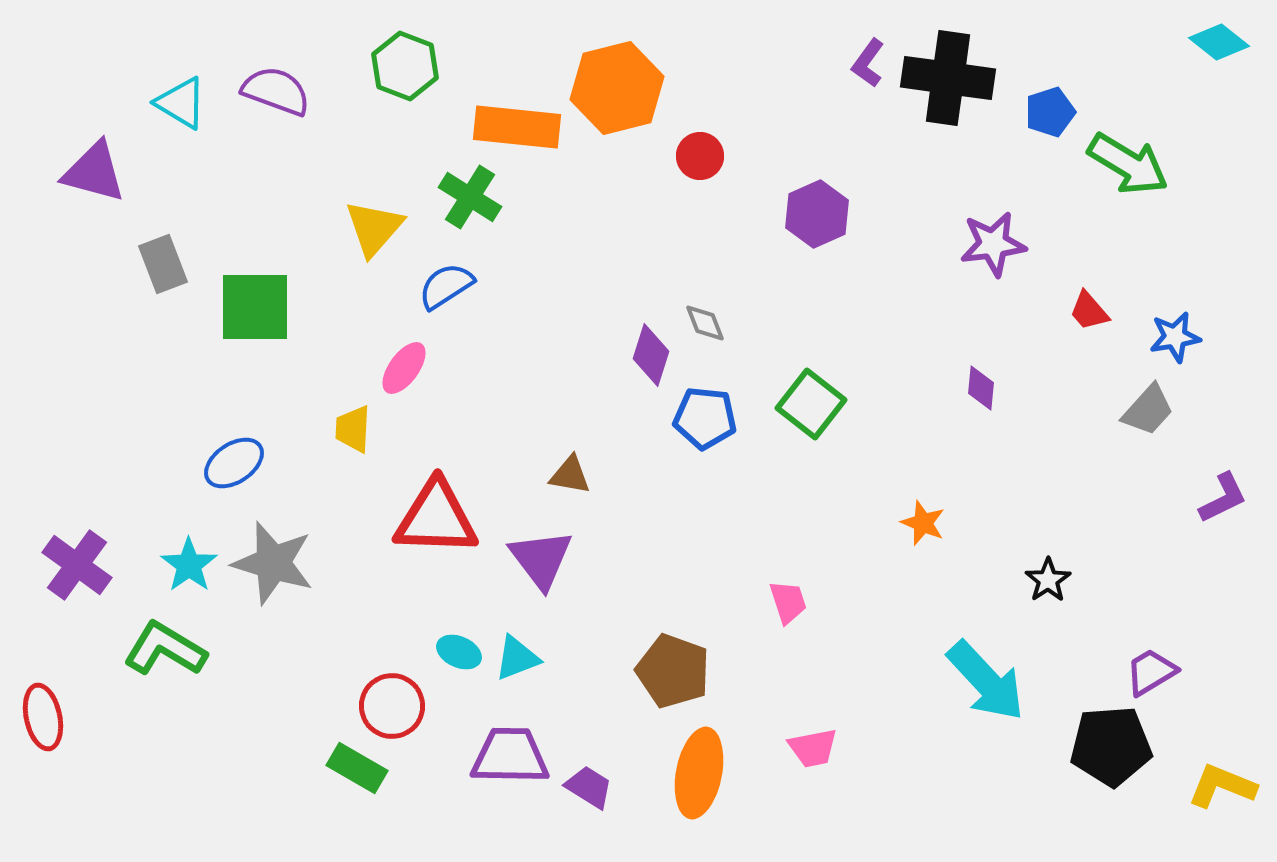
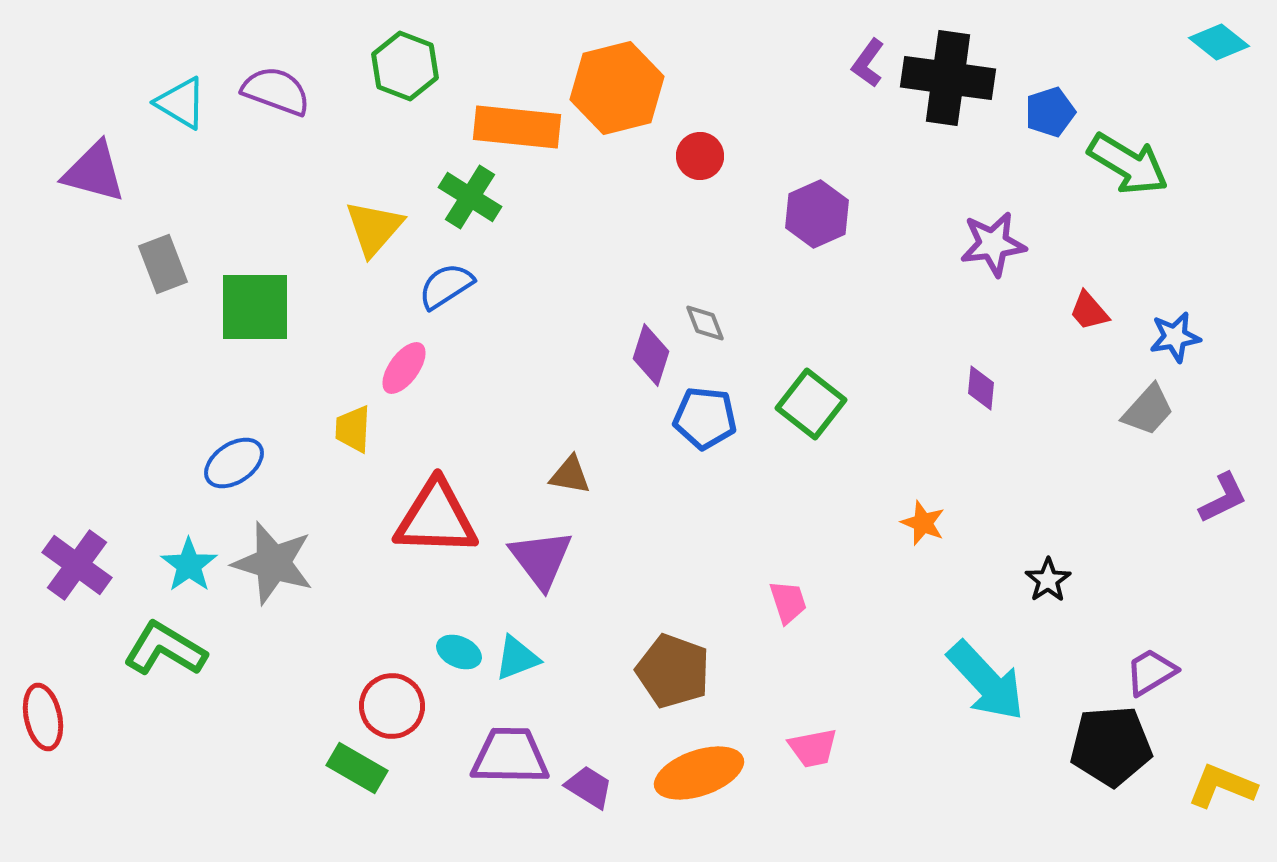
orange ellipse at (699, 773): rotated 60 degrees clockwise
